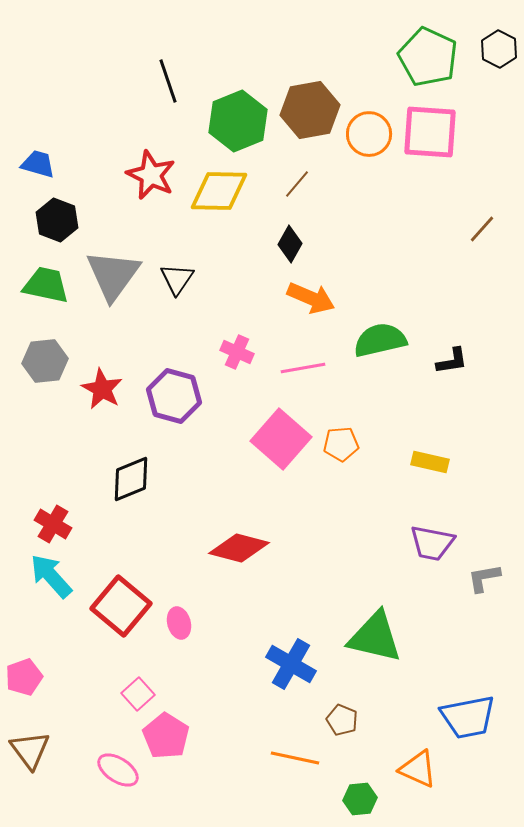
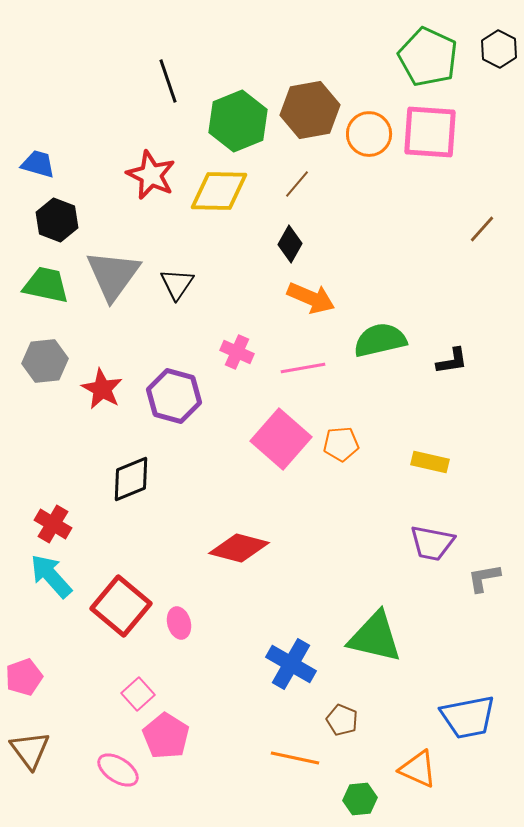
black triangle at (177, 279): moved 5 px down
